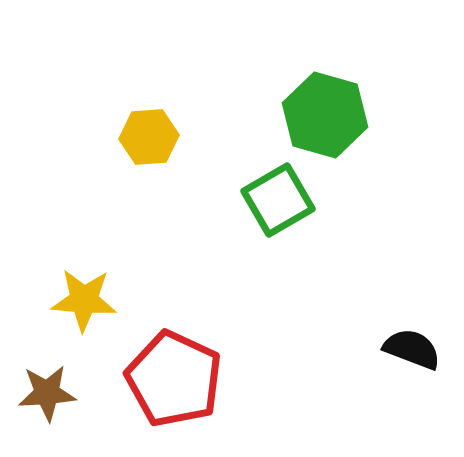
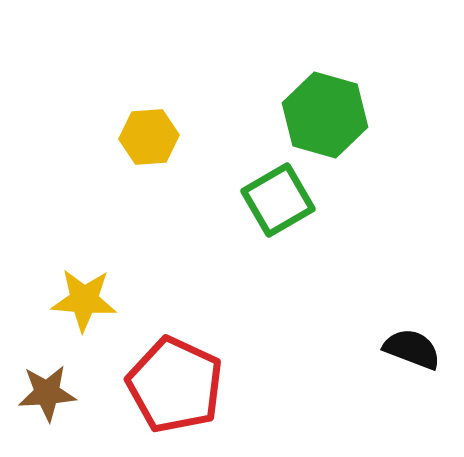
red pentagon: moved 1 px right, 6 px down
